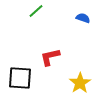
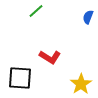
blue semicircle: moved 5 px right, 1 px up; rotated 88 degrees counterclockwise
red L-shape: rotated 135 degrees counterclockwise
yellow star: moved 1 px right, 1 px down
